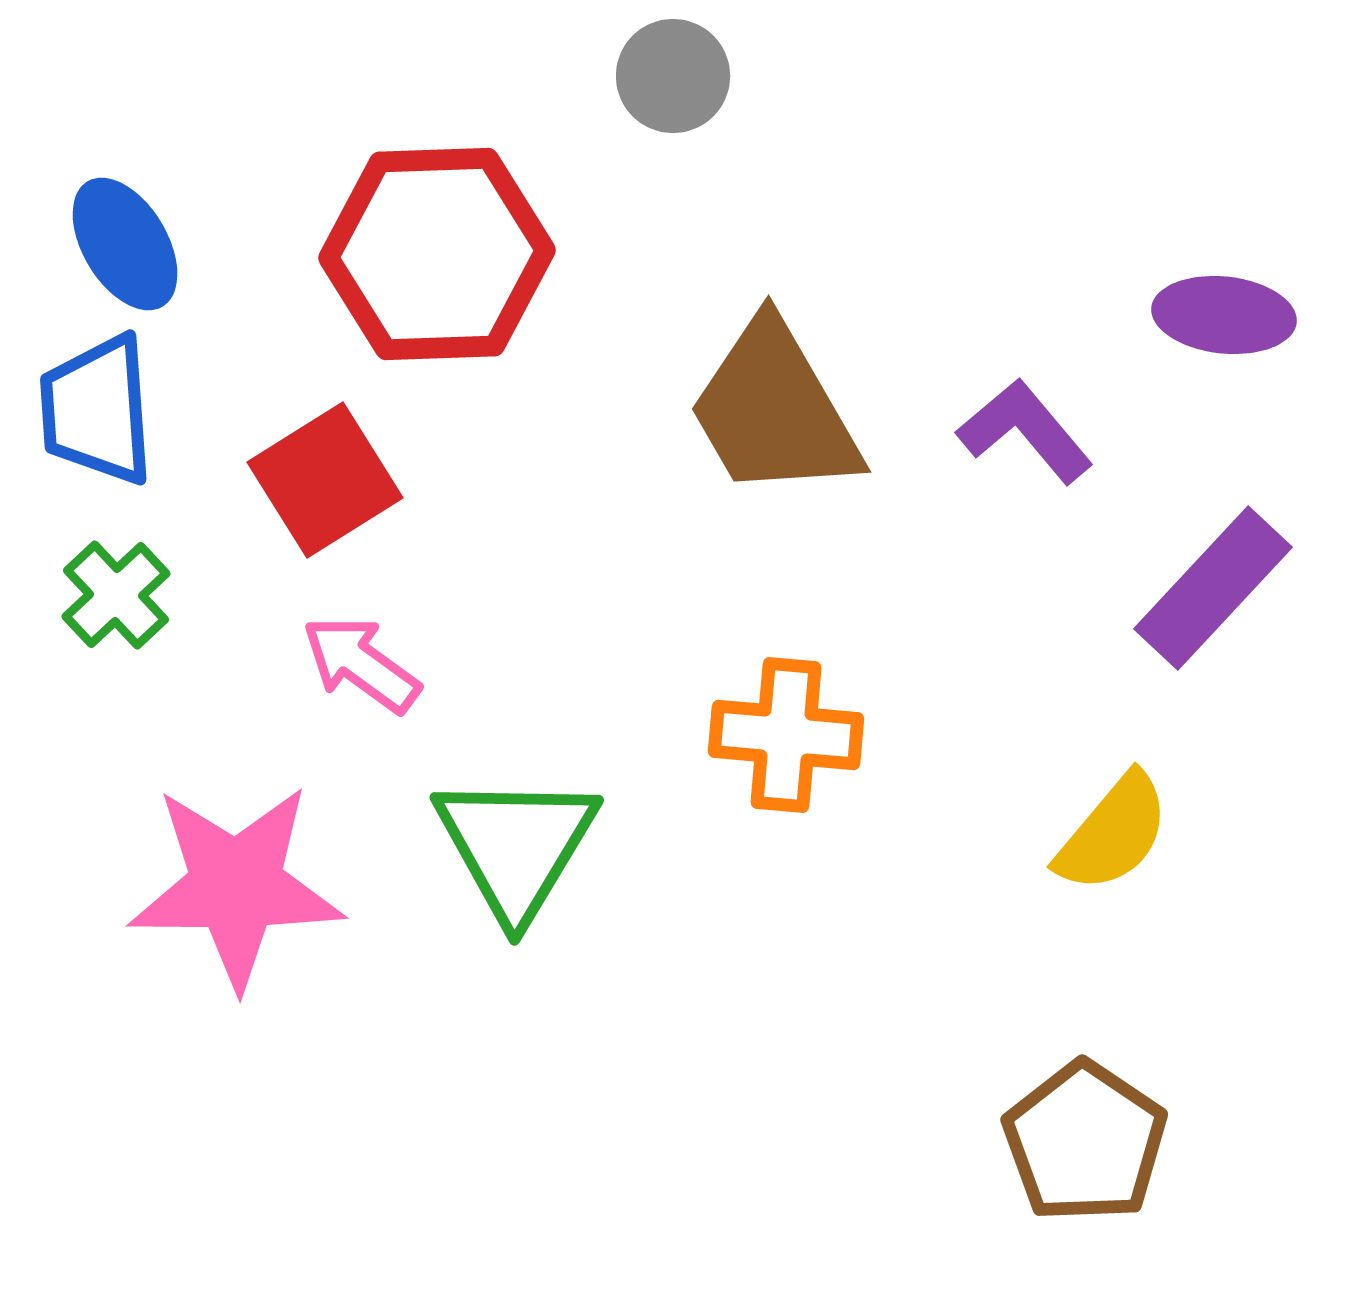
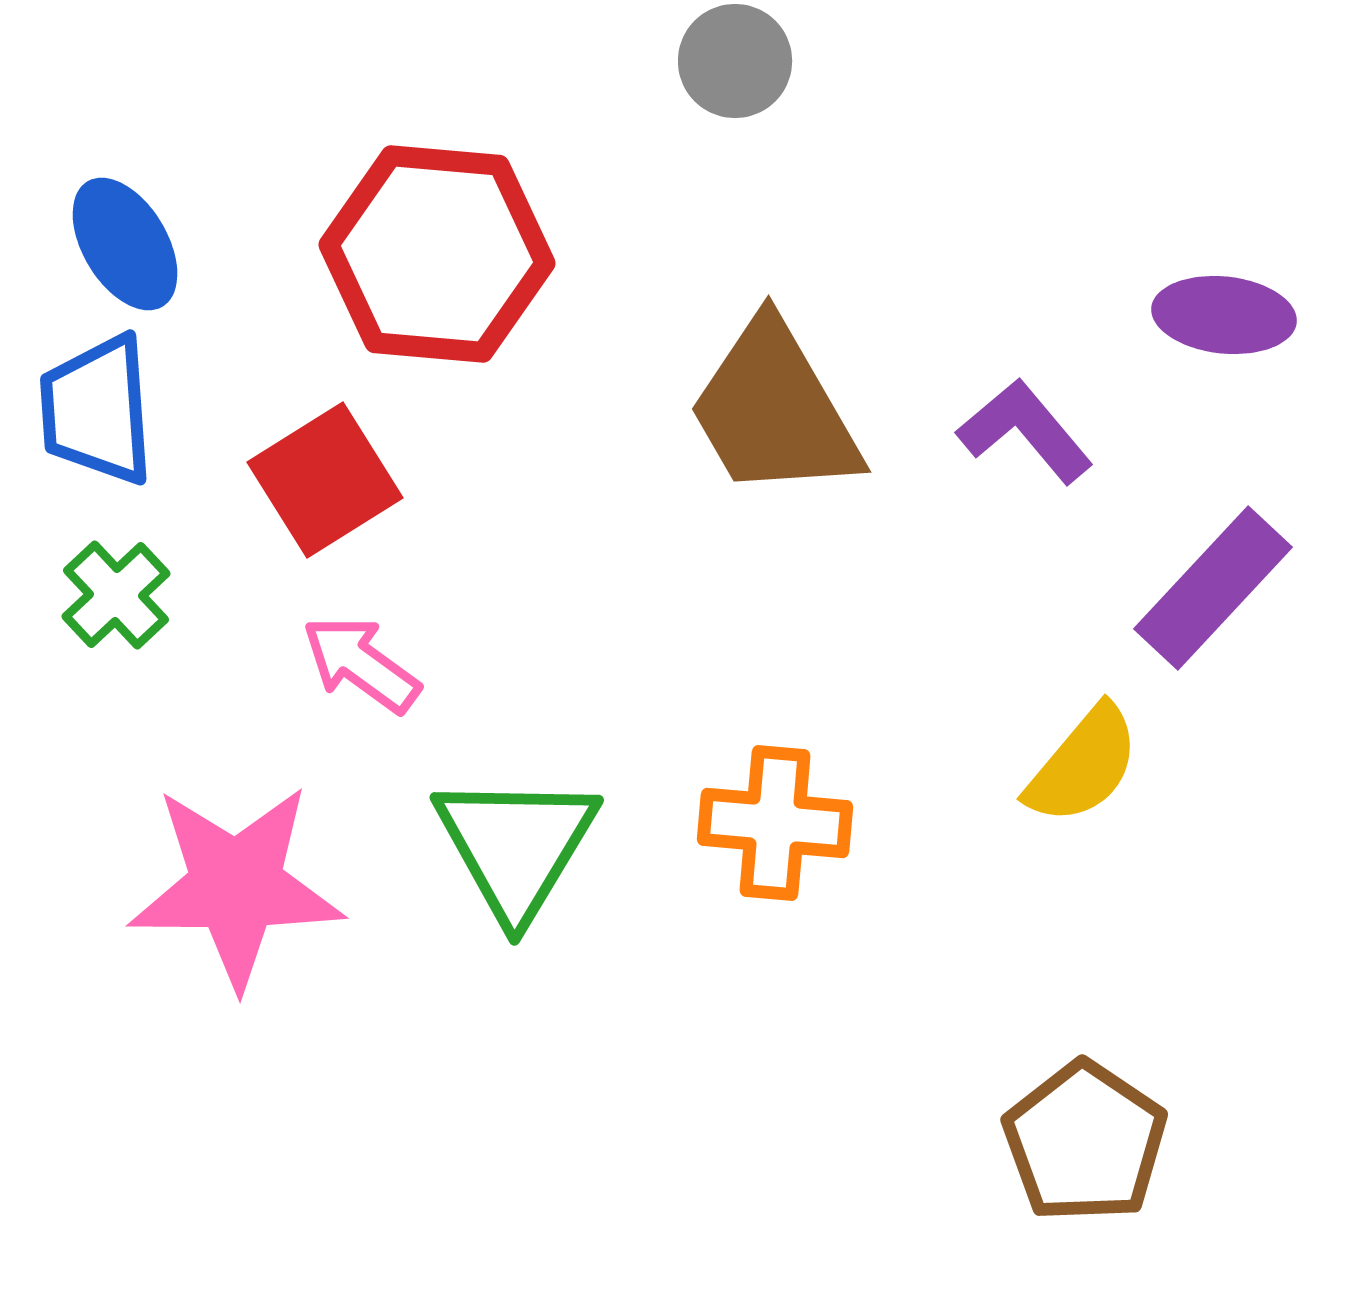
gray circle: moved 62 px right, 15 px up
red hexagon: rotated 7 degrees clockwise
orange cross: moved 11 px left, 88 px down
yellow semicircle: moved 30 px left, 68 px up
